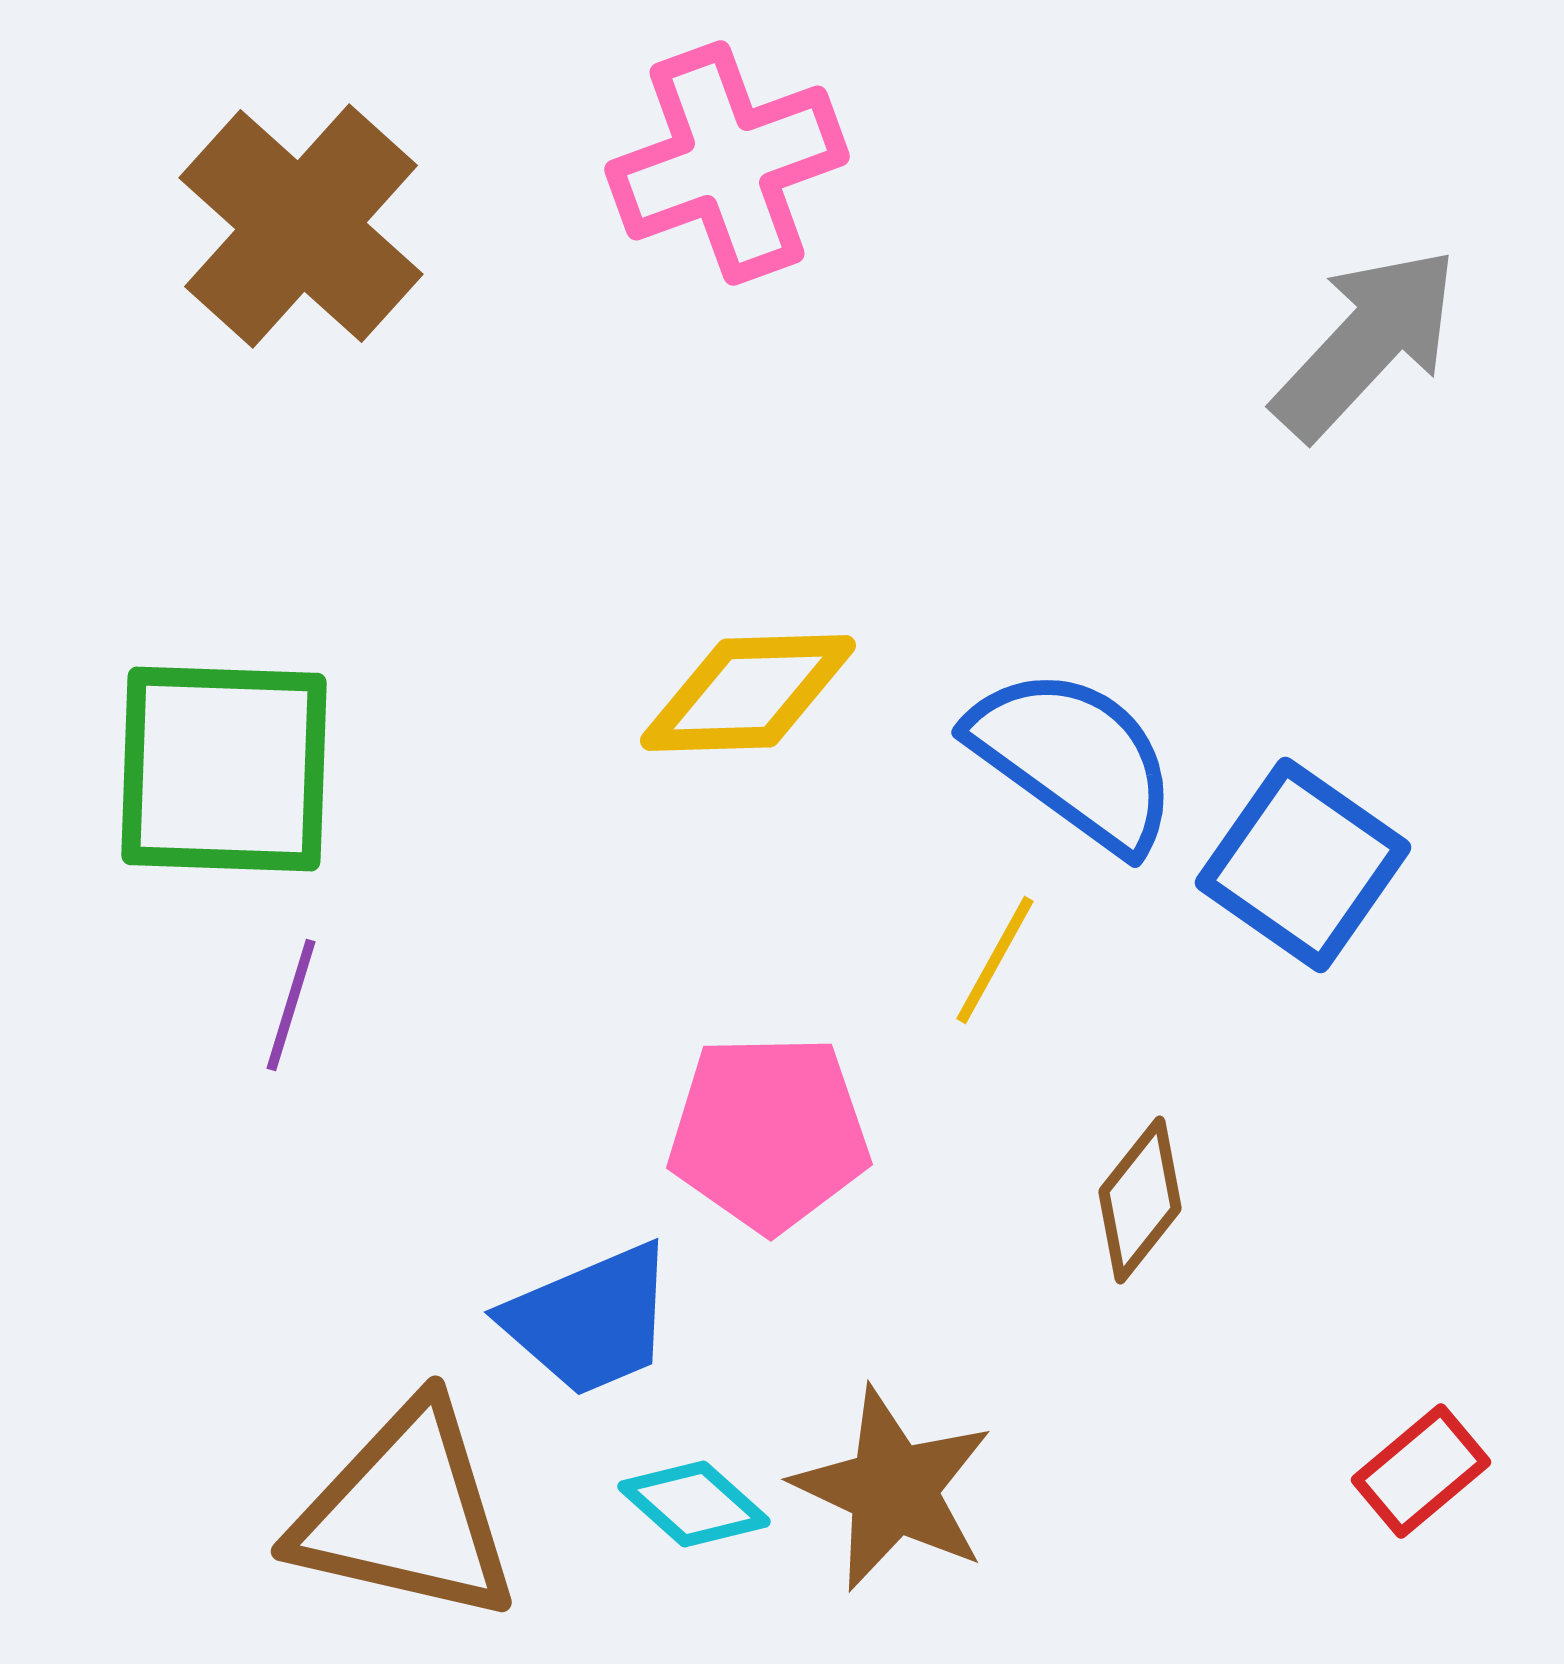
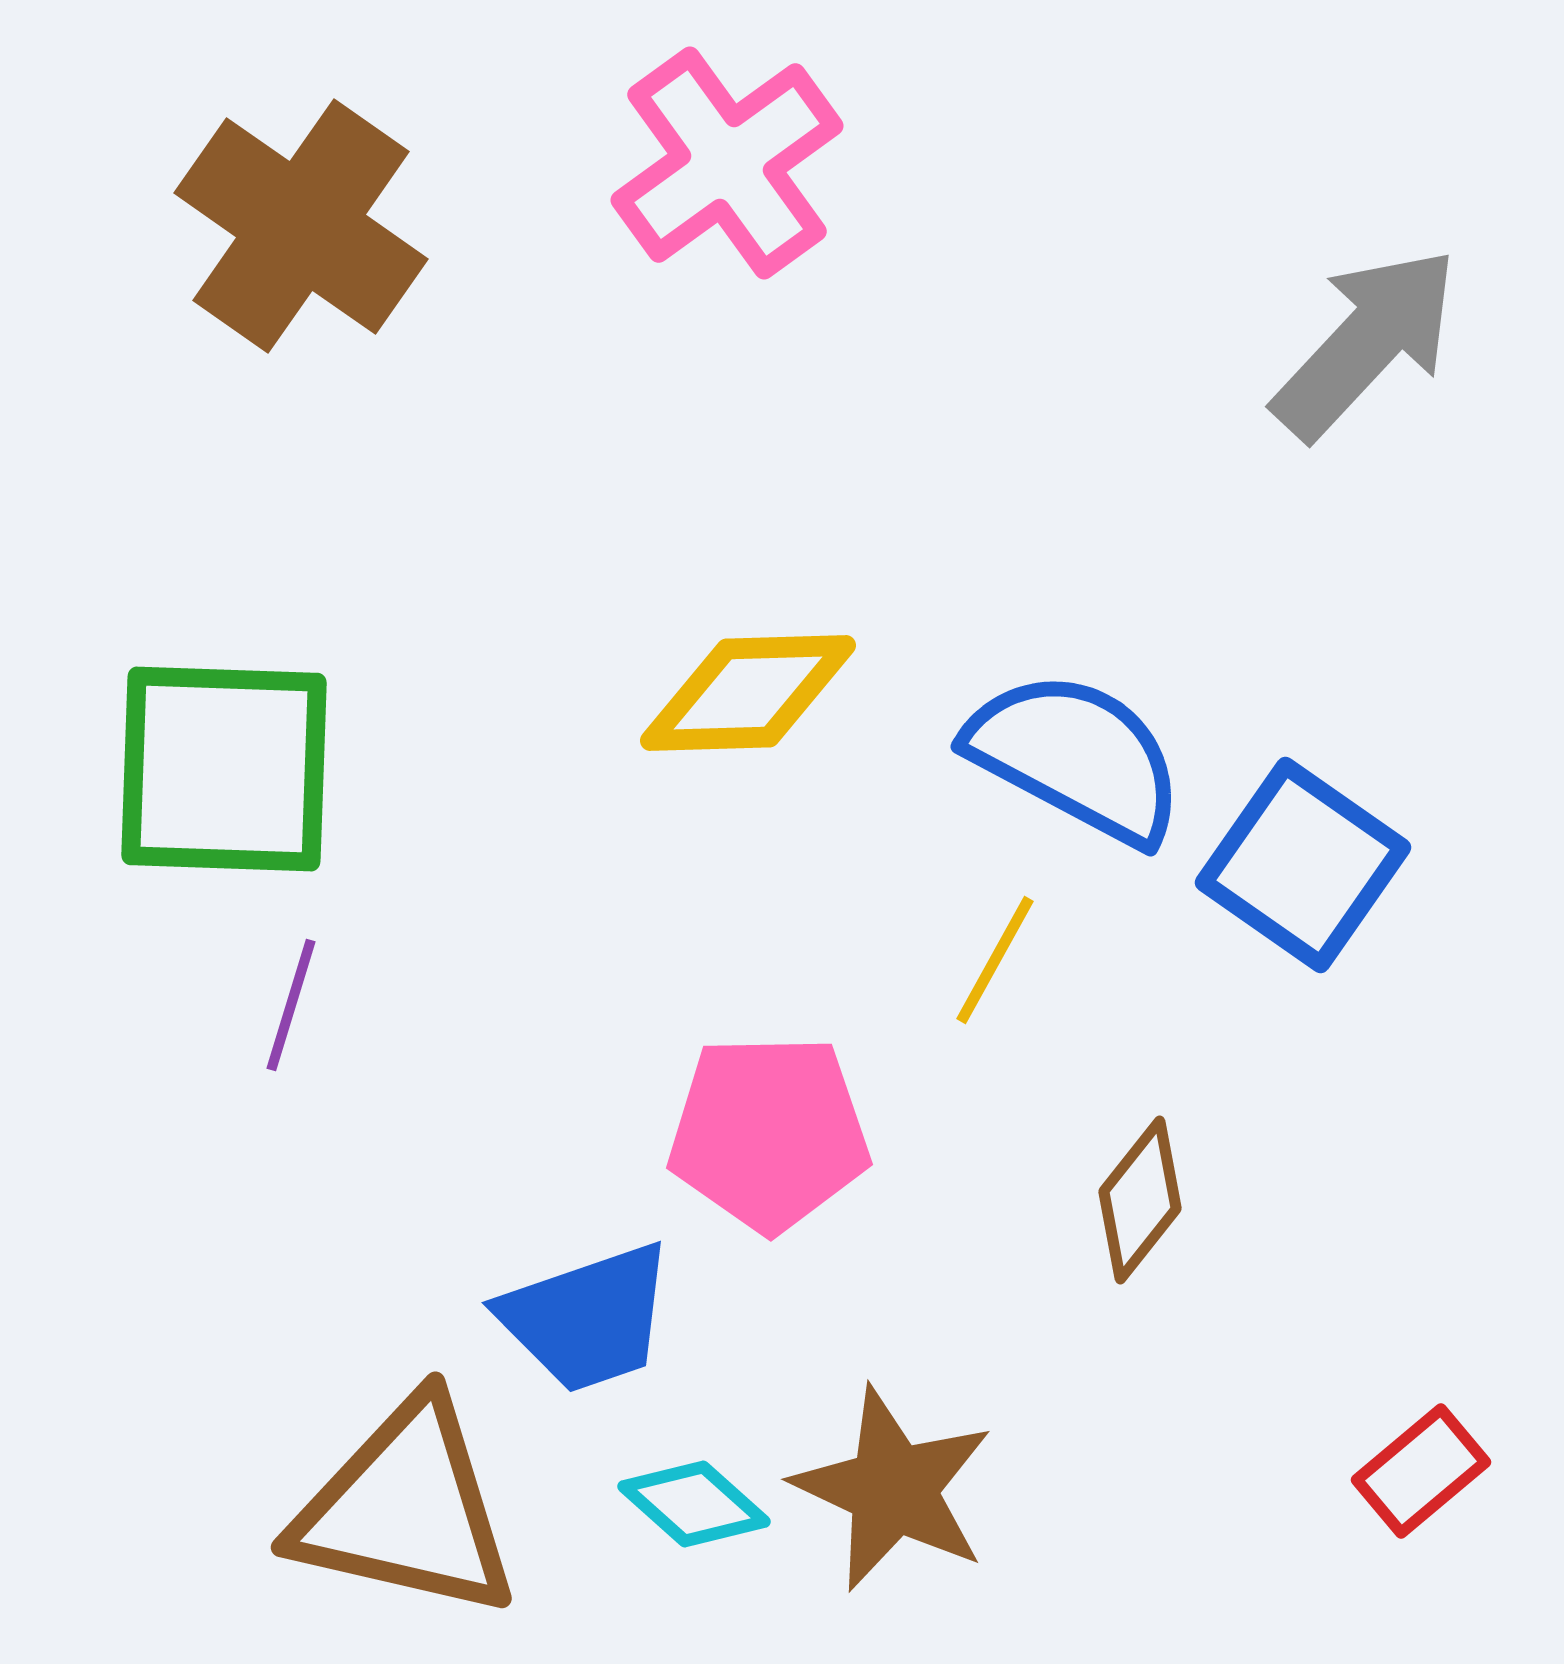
pink cross: rotated 16 degrees counterclockwise
brown cross: rotated 7 degrees counterclockwise
blue semicircle: moved 2 px right, 2 px up; rotated 8 degrees counterclockwise
blue trapezoid: moved 3 px left, 2 px up; rotated 4 degrees clockwise
brown triangle: moved 4 px up
